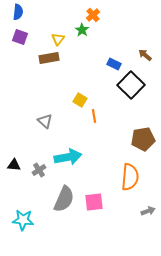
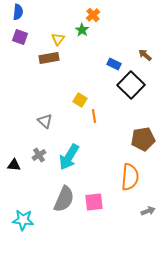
cyan arrow: moved 1 px right; rotated 132 degrees clockwise
gray cross: moved 15 px up
